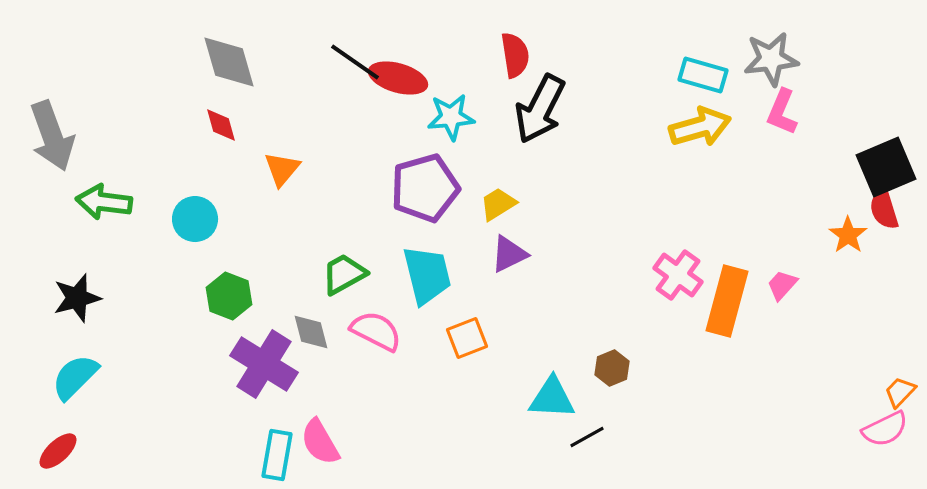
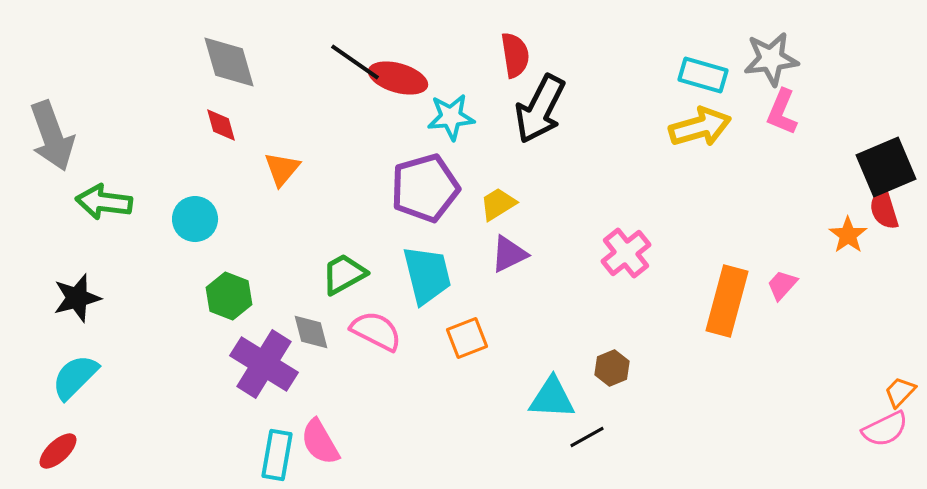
pink cross at (678, 275): moved 52 px left, 22 px up; rotated 15 degrees clockwise
